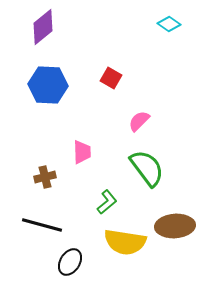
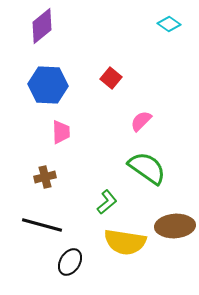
purple diamond: moved 1 px left, 1 px up
red square: rotated 10 degrees clockwise
pink semicircle: moved 2 px right
pink trapezoid: moved 21 px left, 20 px up
green semicircle: rotated 18 degrees counterclockwise
